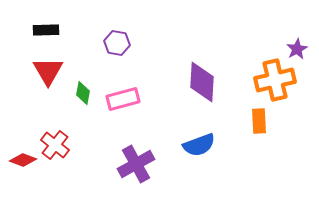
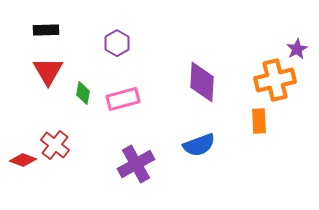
purple hexagon: rotated 20 degrees clockwise
